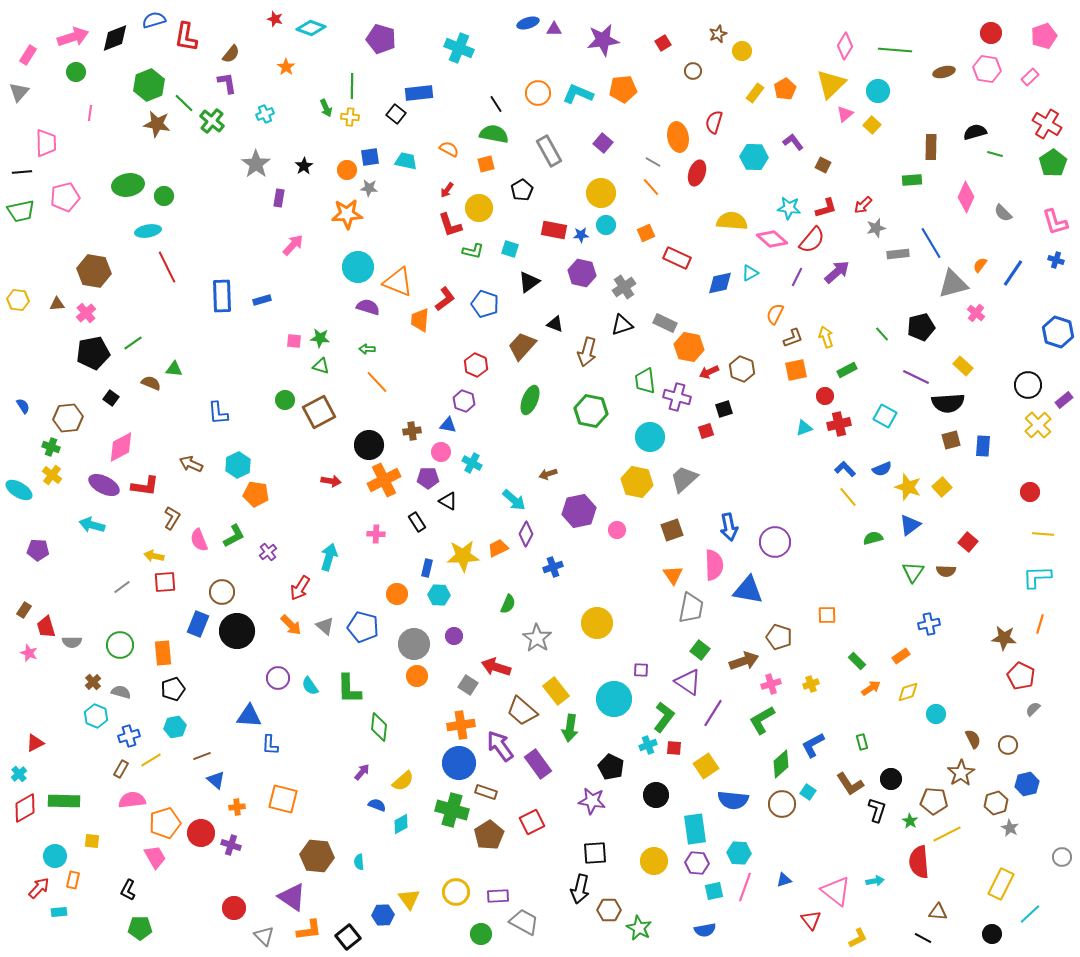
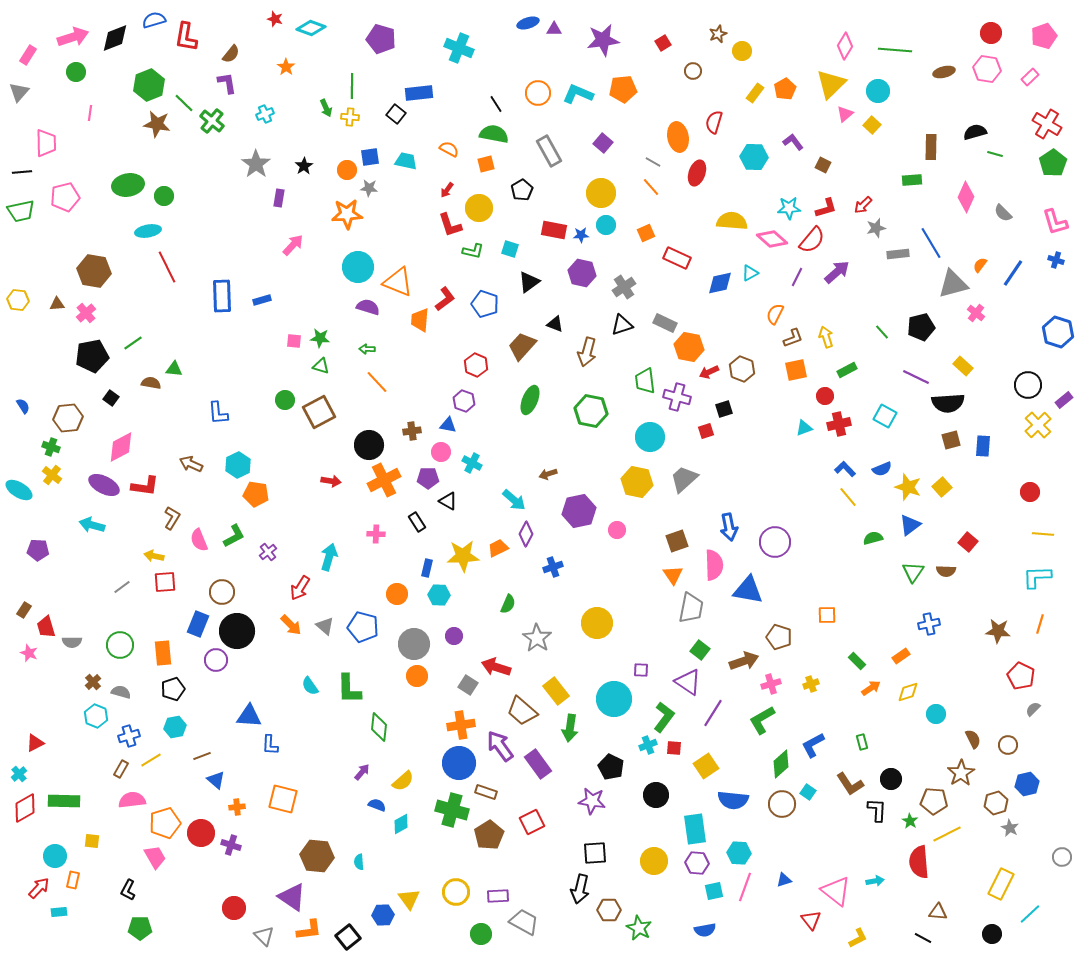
cyan star at (789, 208): rotated 10 degrees counterclockwise
green line at (882, 334): moved 2 px up
black pentagon at (93, 353): moved 1 px left, 3 px down
brown semicircle at (151, 383): rotated 12 degrees counterclockwise
brown square at (672, 530): moved 5 px right, 11 px down
brown star at (1004, 638): moved 6 px left, 7 px up
purple circle at (278, 678): moved 62 px left, 18 px up
black L-shape at (877, 810): rotated 15 degrees counterclockwise
